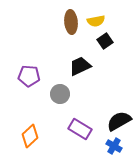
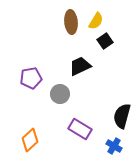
yellow semicircle: rotated 48 degrees counterclockwise
purple pentagon: moved 2 px right, 2 px down; rotated 15 degrees counterclockwise
black semicircle: moved 3 px right, 5 px up; rotated 45 degrees counterclockwise
orange diamond: moved 4 px down
